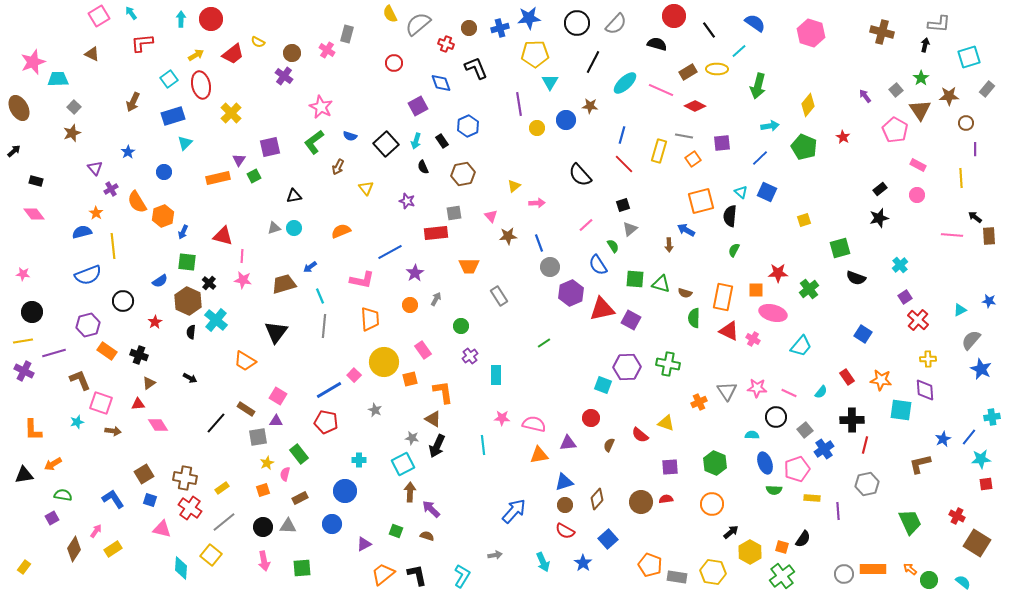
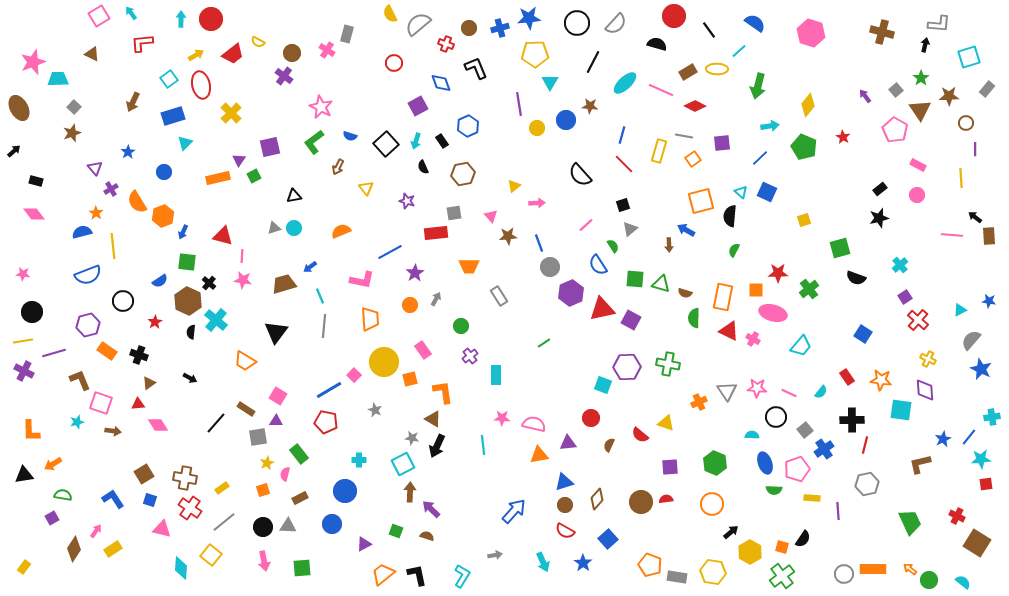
yellow cross at (928, 359): rotated 28 degrees clockwise
orange L-shape at (33, 430): moved 2 px left, 1 px down
